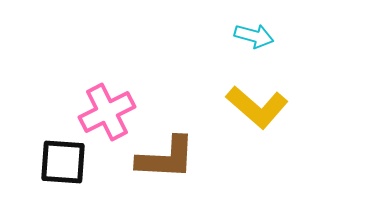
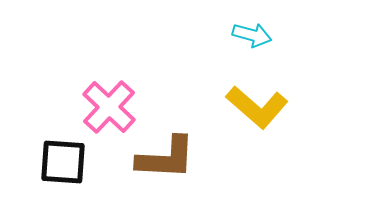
cyan arrow: moved 2 px left, 1 px up
pink cross: moved 2 px right, 5 px up; rotated 20 degrees counterclockwise
